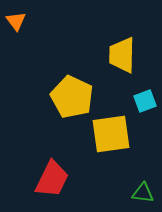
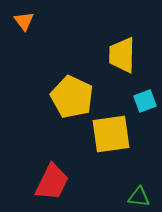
orange triangle: moved 8 px right
red trapezoid: moved 3 px down
green triangle: moved 4 px left, 4 px down
